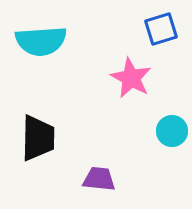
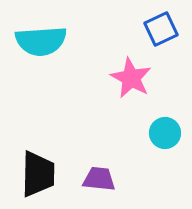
blue square: rotated 8 degrees counterclockwise
cyan circle: moved 7 px left, 2 px down
black trapezoid: moved 36 px down
